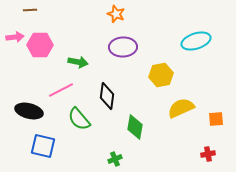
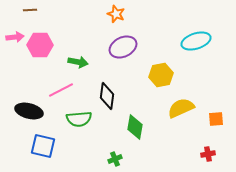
purple ellipse: rotated 24 degrees counterclockwise
green semicircle: rotated 55 degrees counterclockwise
